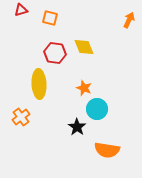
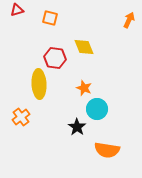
red triangle: moved 4 px left
red hexagon: moved 5 px down
